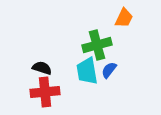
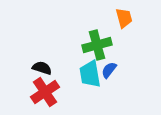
orange trapezoid: rotated 40 degrees counterclockwise
cyan trapezoid: moved 3 px right, 3 px down
red cross: rotated 28 degrees counterclockwise
